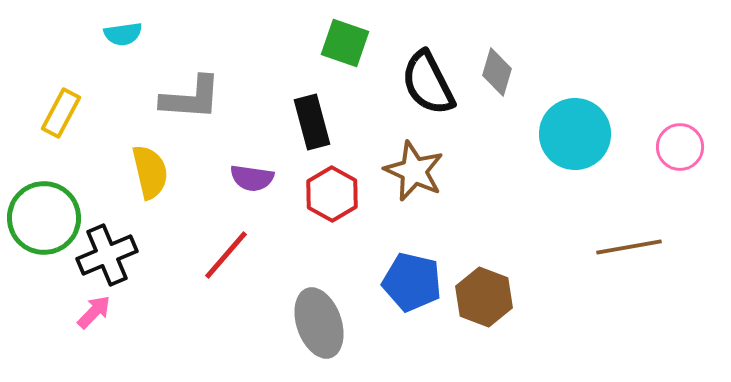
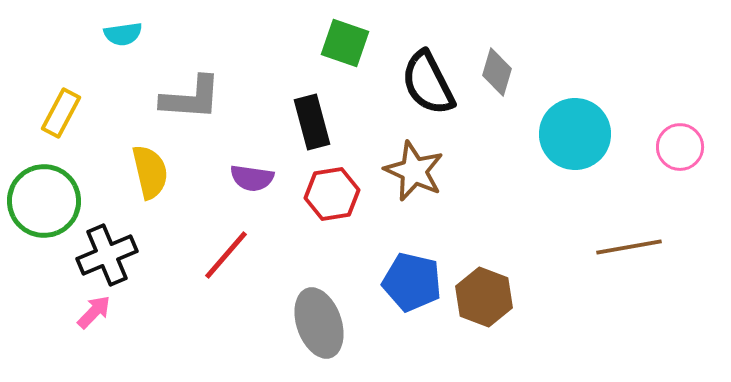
red hexagon: rotated 22 degrees clockwise
green circle: moved 17 px up
